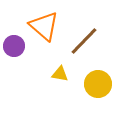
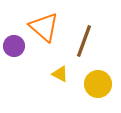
orange triangle: moved 1 px down
brown line: rotated 24 degrees counterclockwise
yellow triangle: rotated 18 degrees clockwise
